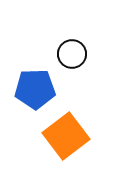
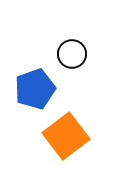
blue pentagon: rotated 18 degrees counterclockwise
